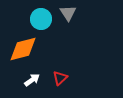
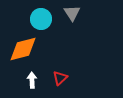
gray triangle: moved 4 px right
white arrow: rotated 56 degrees counterclockwise
